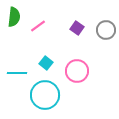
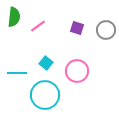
purple square: rotated 16 degrees counterclockwise
